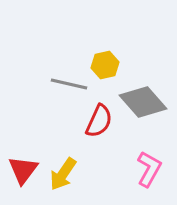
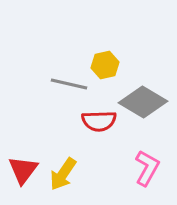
gray diamond: rotated 18 degrees counterclockwise
red semicircle: rotated 64 degrees clockwise
pink L-shape: moved 2 px left, 1 px up
